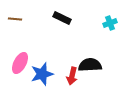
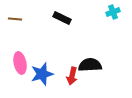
cyan cross: moved 3 px right, 11 px up
pink ellipse: rotated 40 degrees counterclockwise
